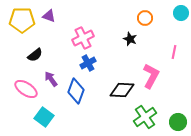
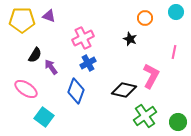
cyan circle: moved 5 px left, 1 px up
black semicircle: rotated 21 degrees counterclockwise
purple arrow: moved 12 px up
black diamond: moved 2 px right; rotated 10 degrees clockwise
green cross: moved 1 px up
